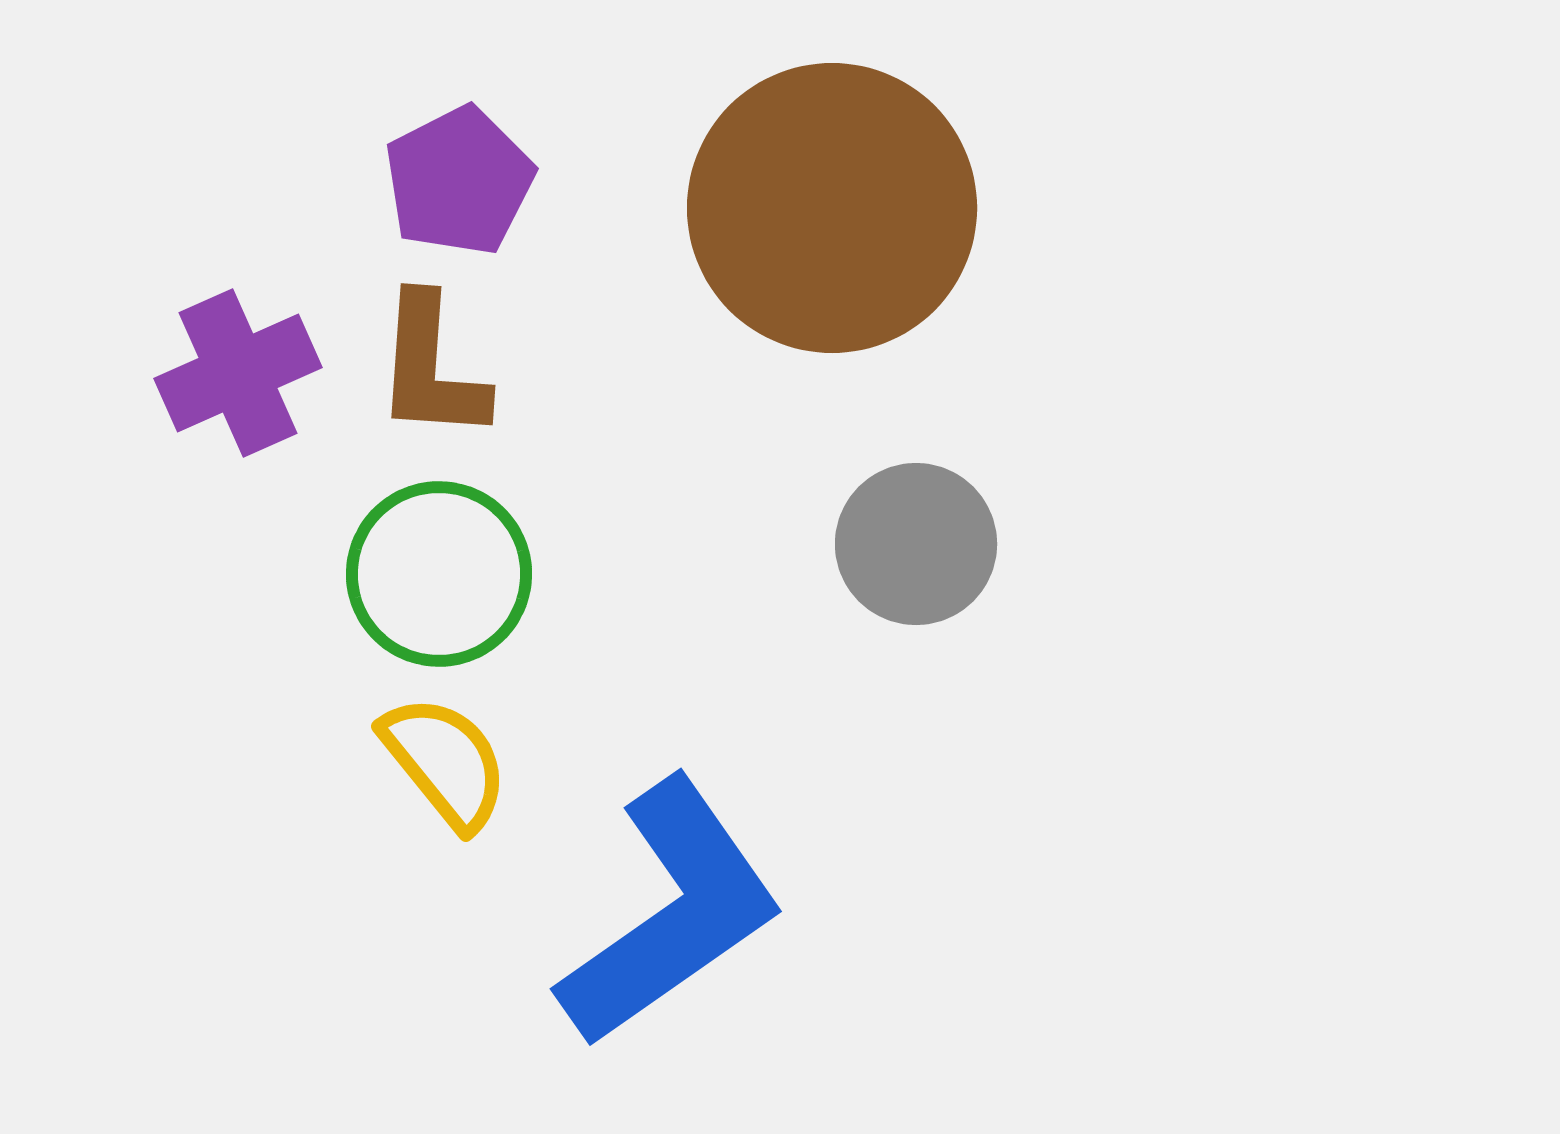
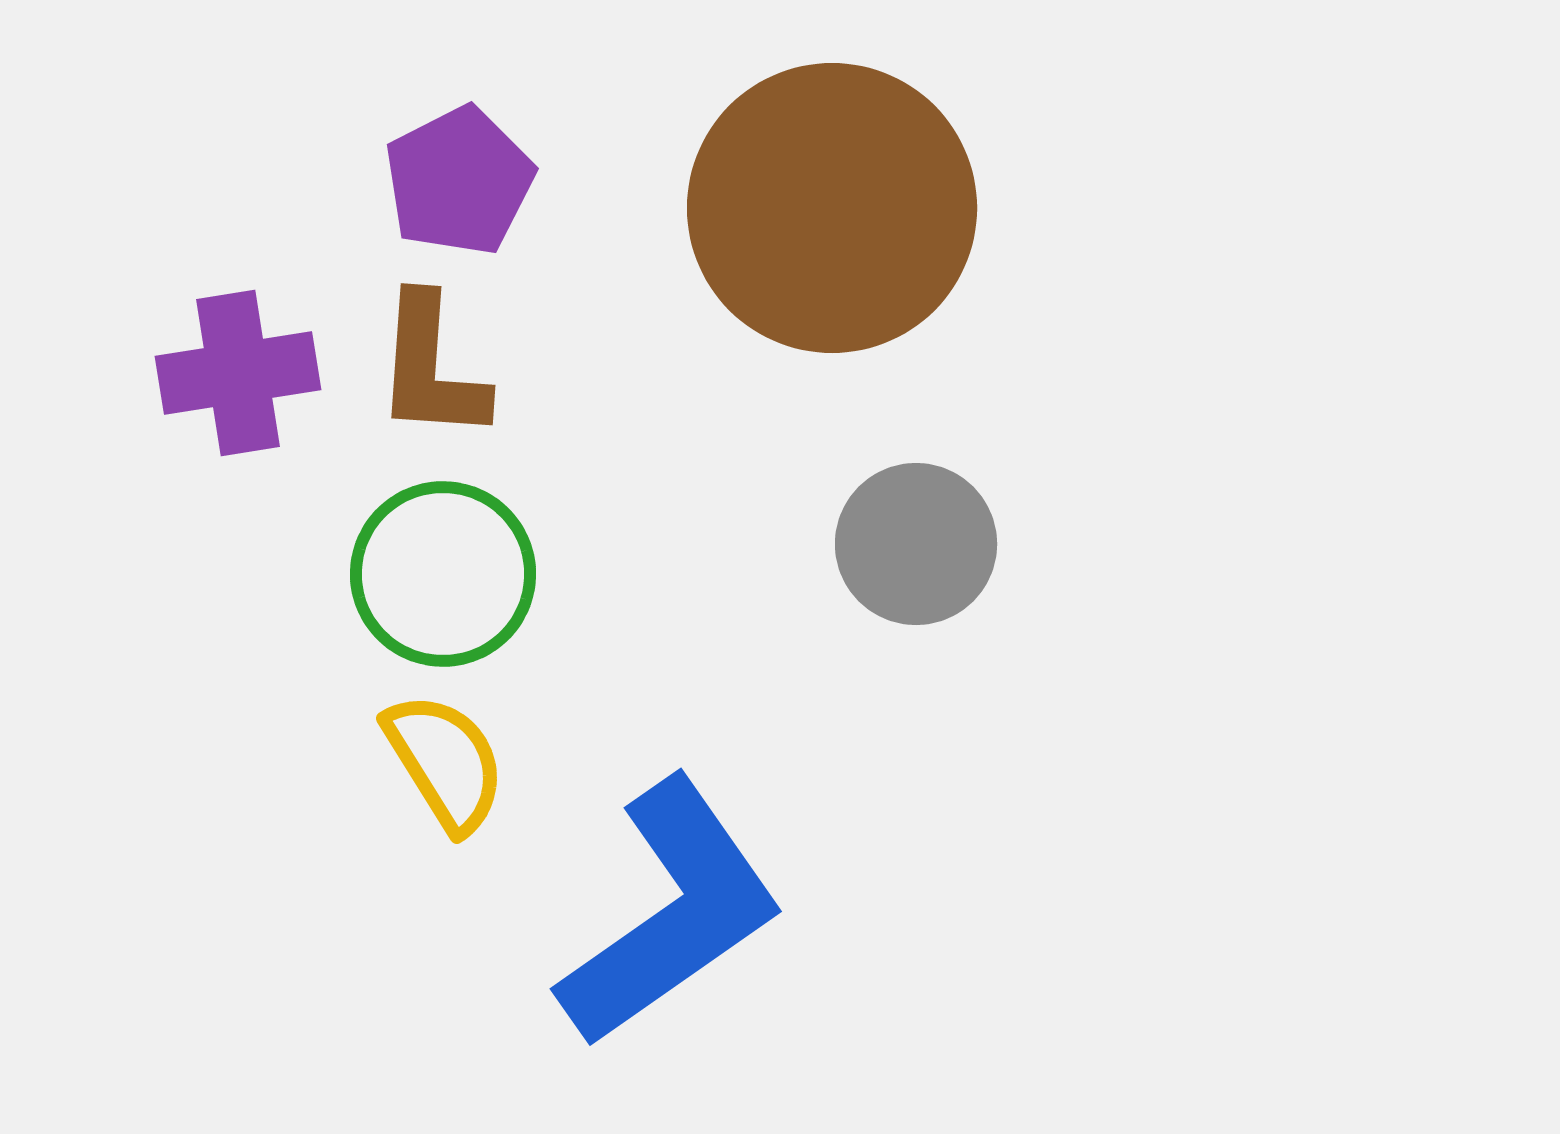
purple cross: rotated 15 degrees clockwise
green circle: moved 4 px right
yellow semicircle: rotated 7 degrees clockwise
